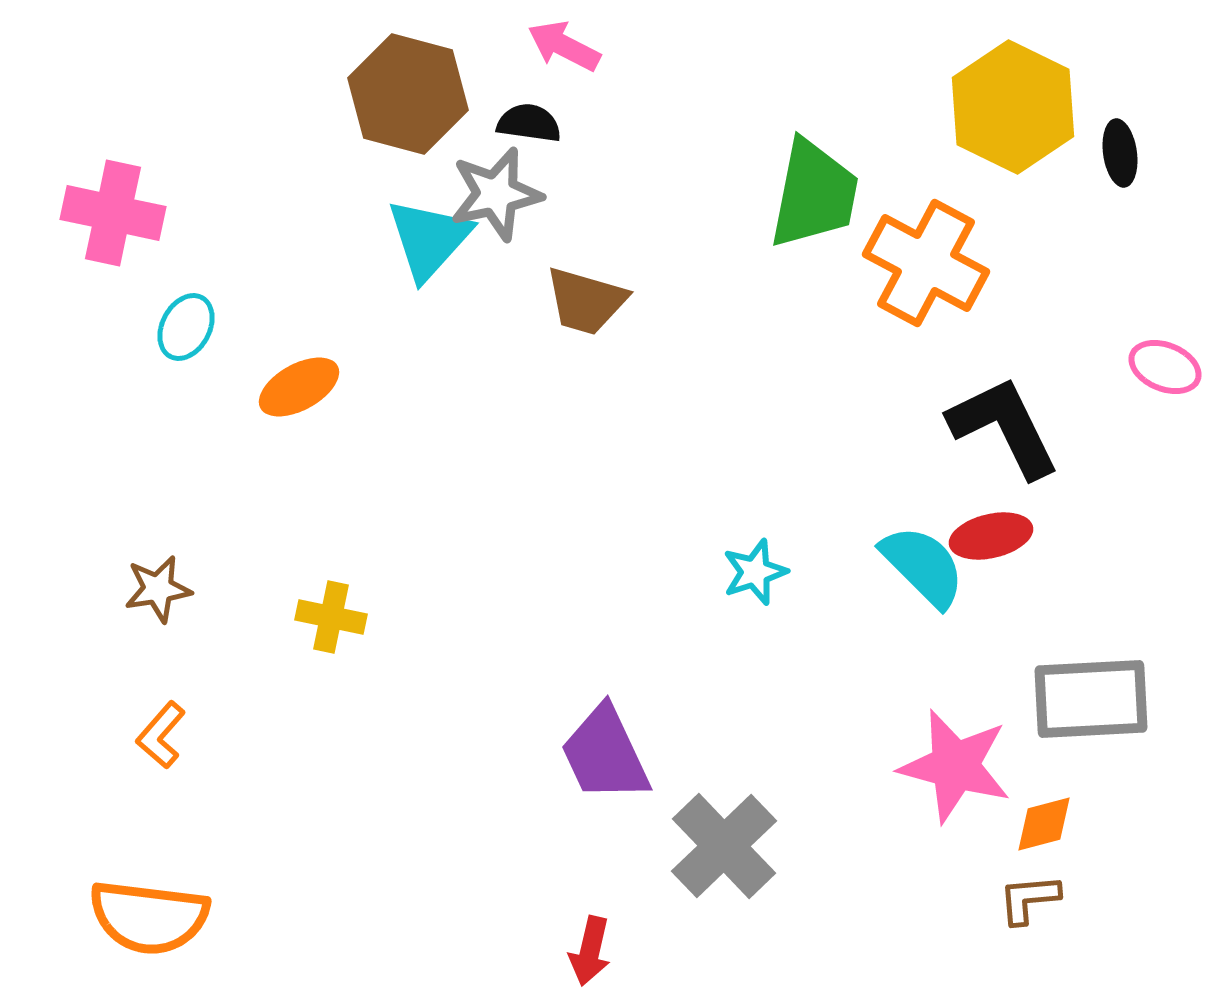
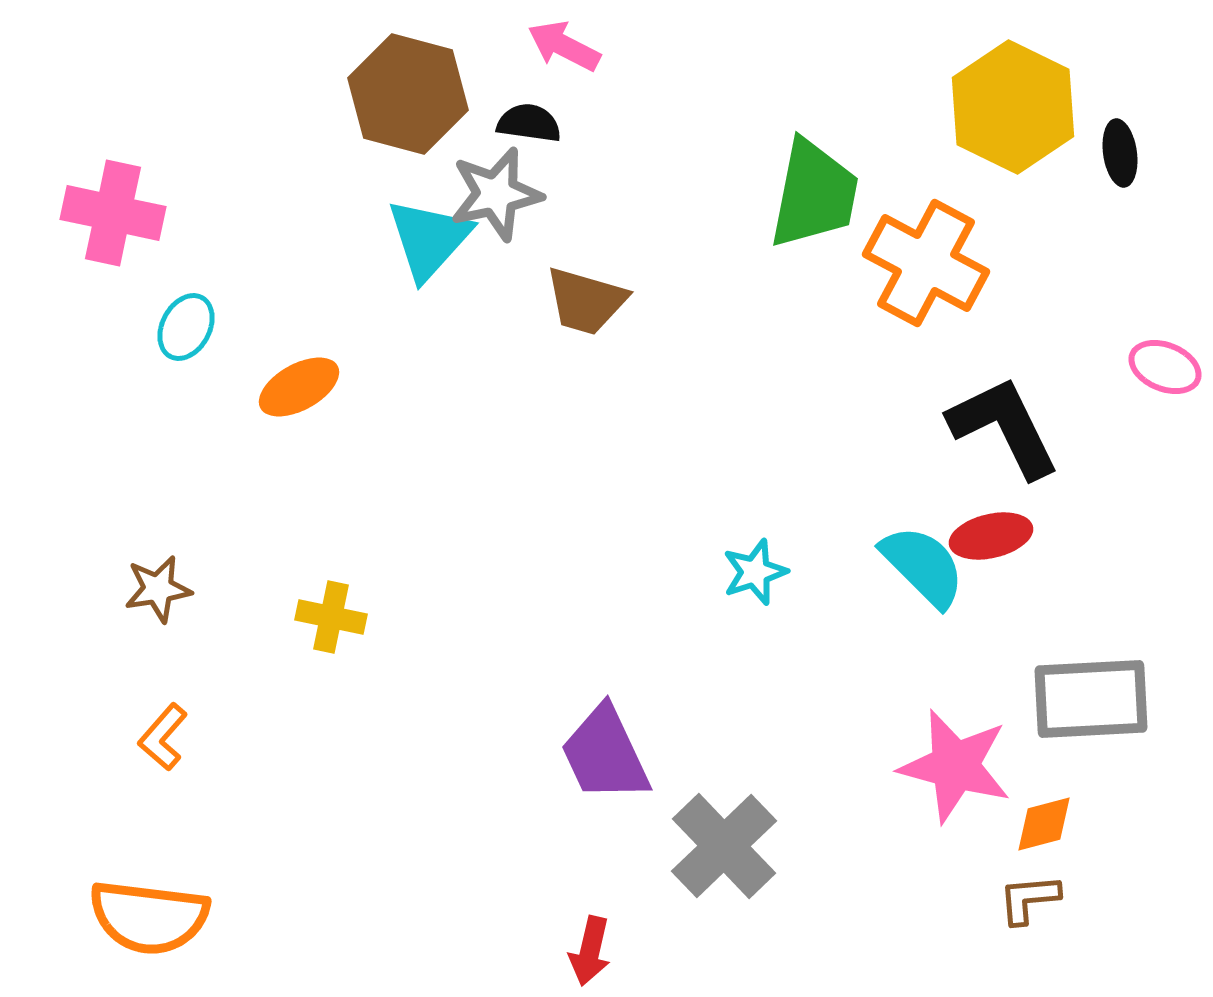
orange L-shape: moved 2 px right, 2 px down
